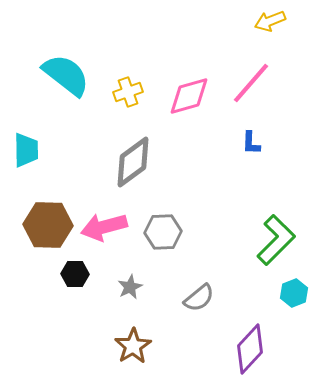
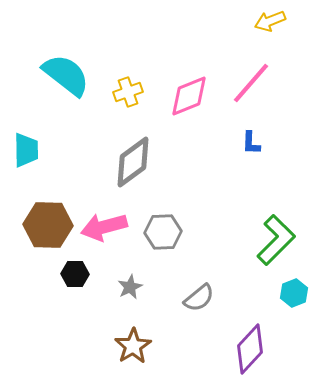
pink diamond: rotated 6 degrees counterclockwise
